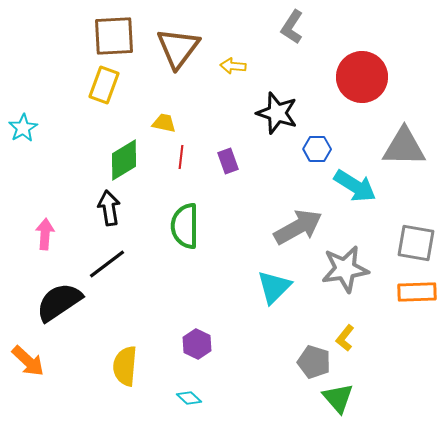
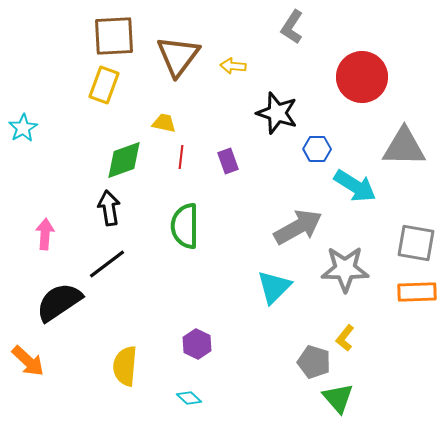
brown triangle: moved 8 px down
green diamond: rotated 12 degrees clockwise
gray star: rotated 9 degrees clockwise
